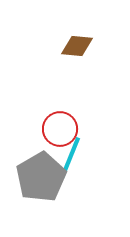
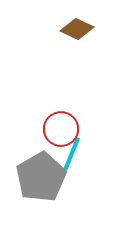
brown diamond: moved 17 px up; rotated 20 degrees clockwise
red circle: moved 1 px right
